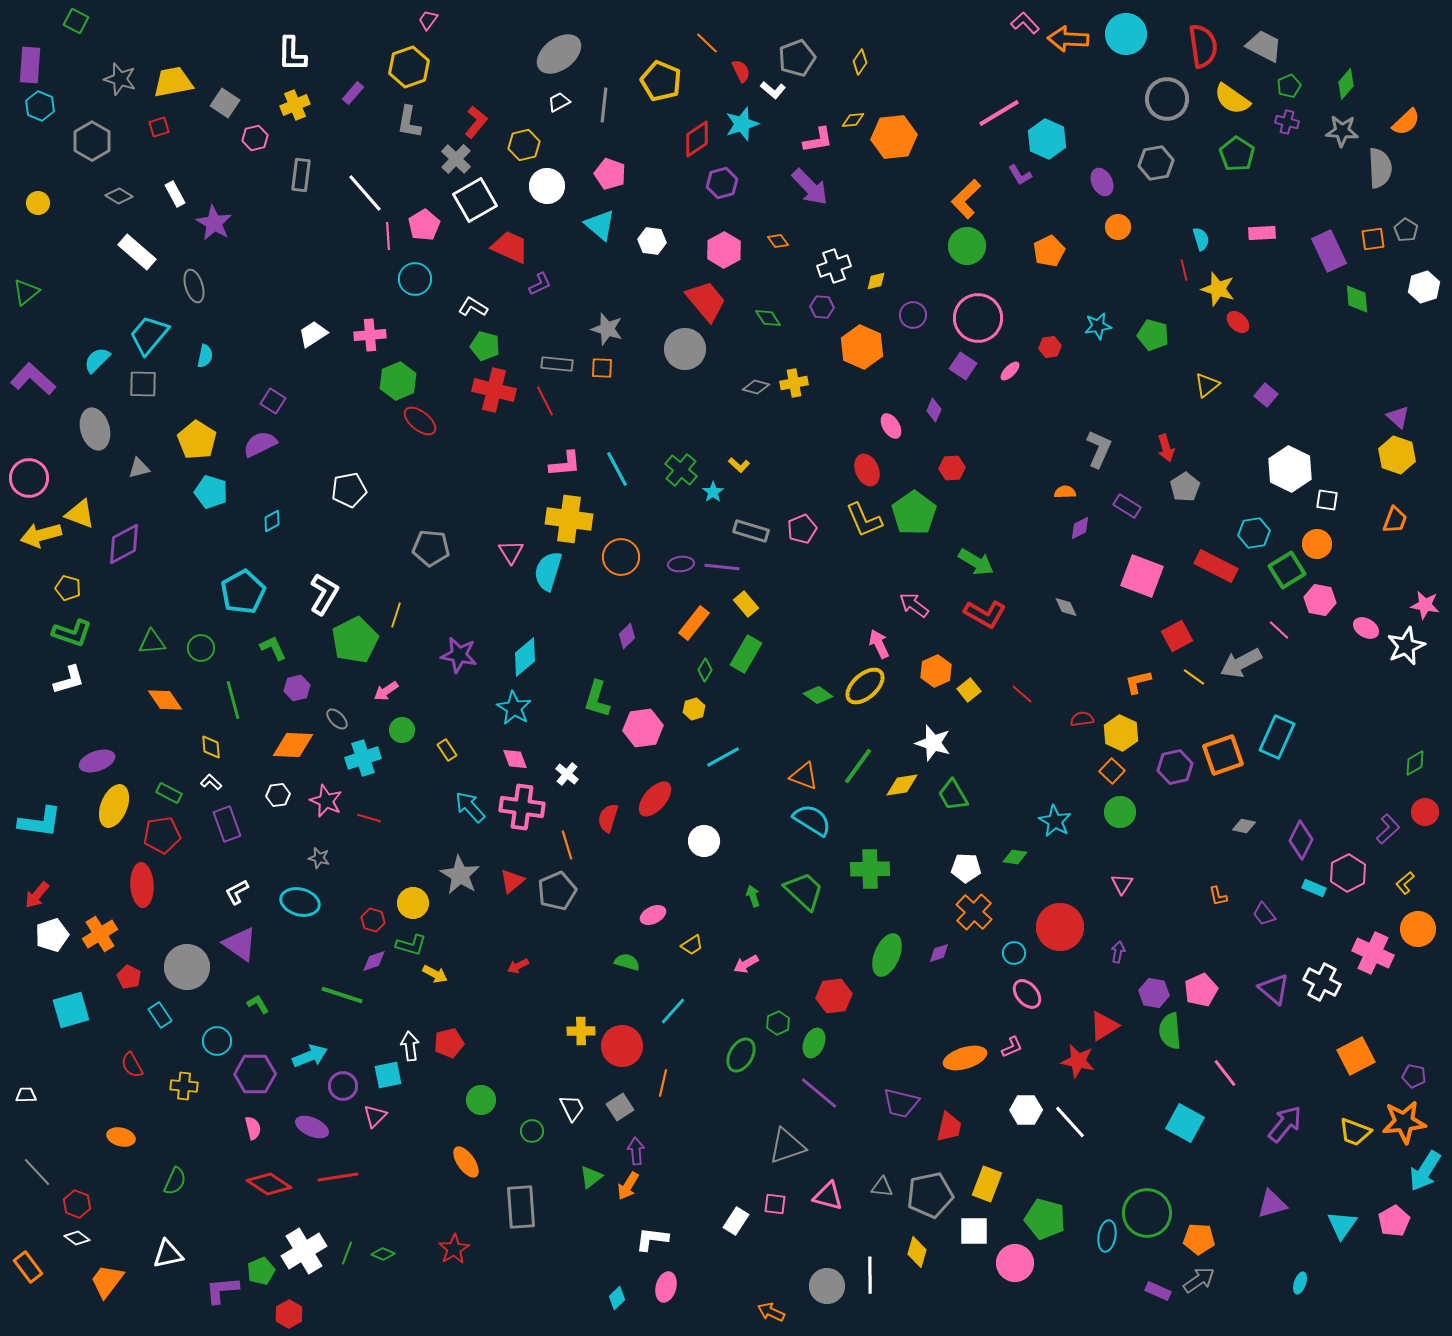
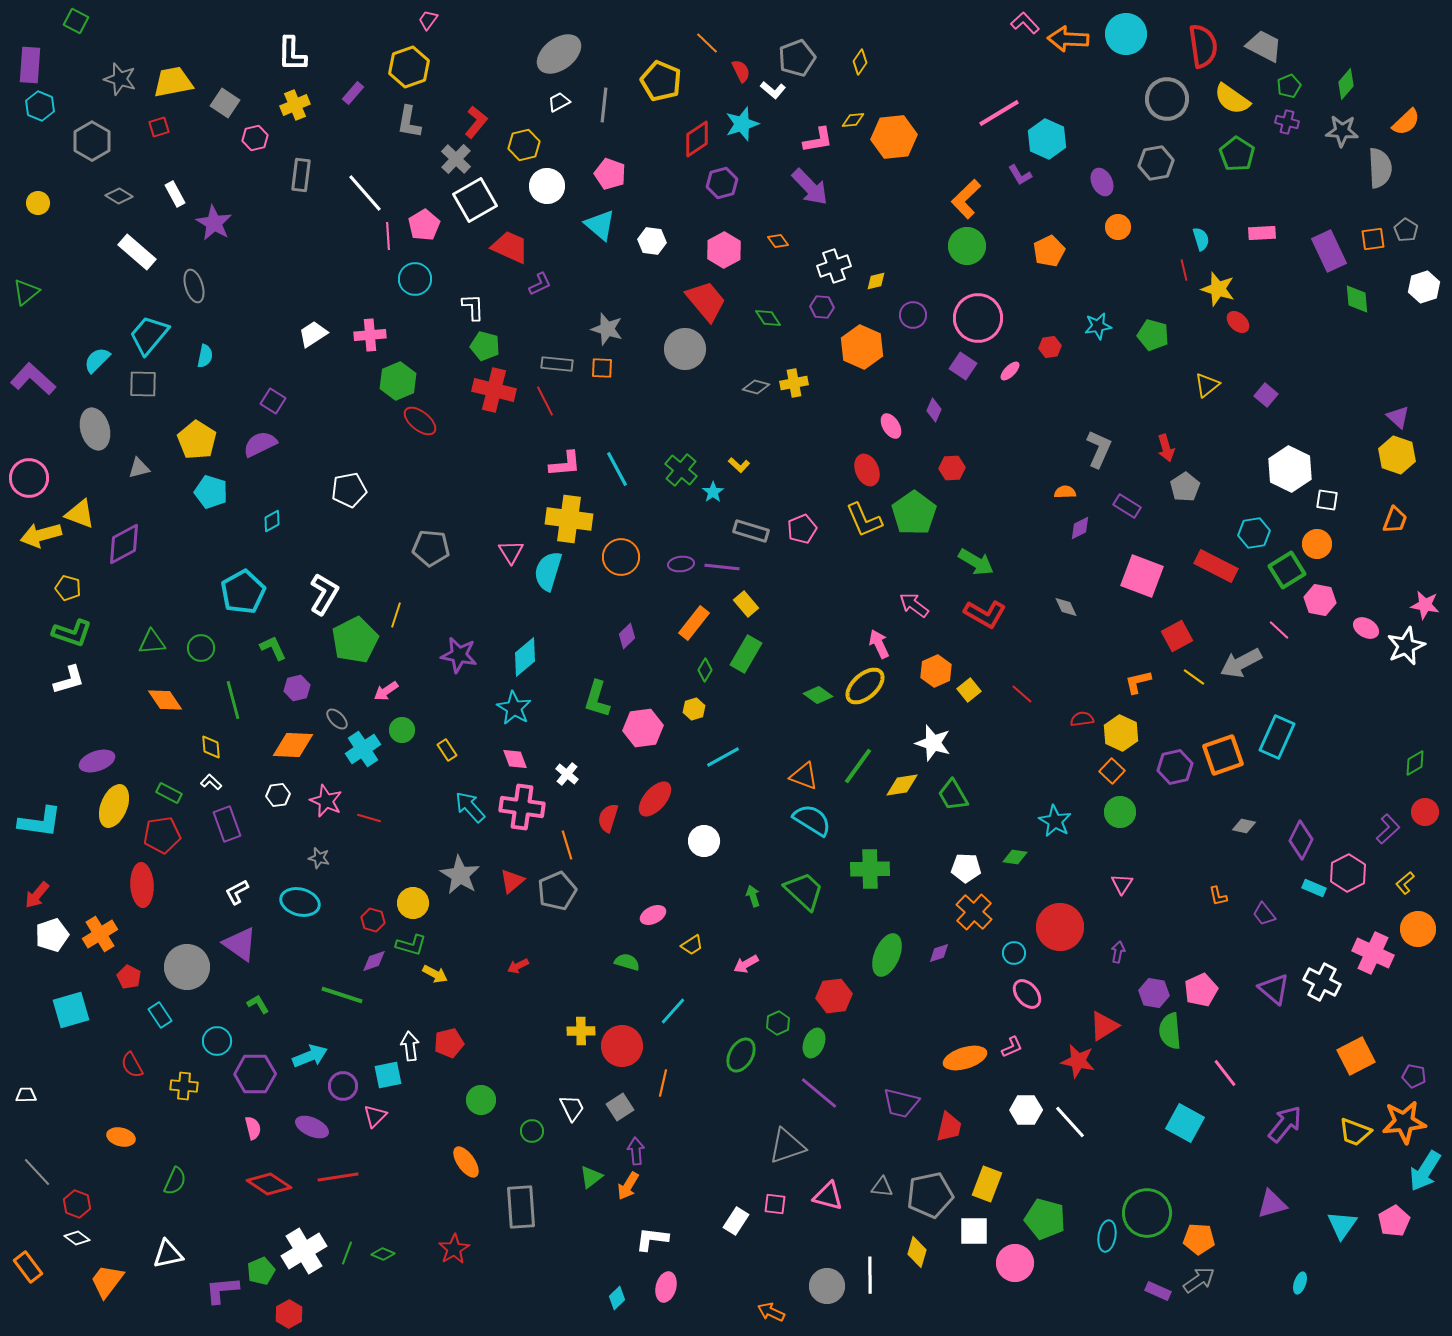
white L-shape at (473, 307): rotated 56 degrees clockwise
cyan cross at (363, 758): moved 9 px up; rotated 16 degrees counterclockwise
